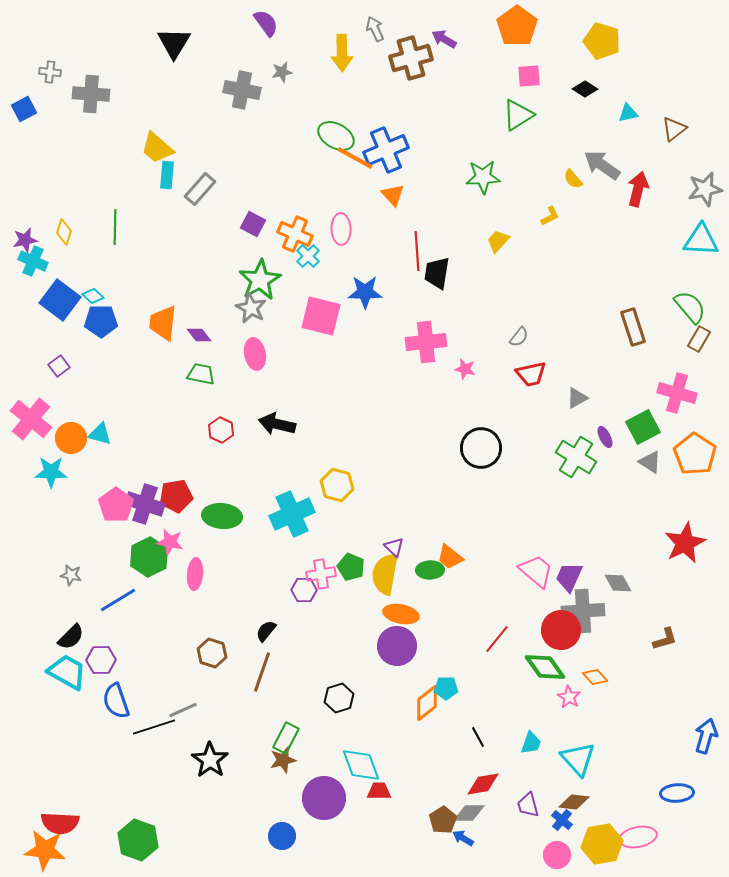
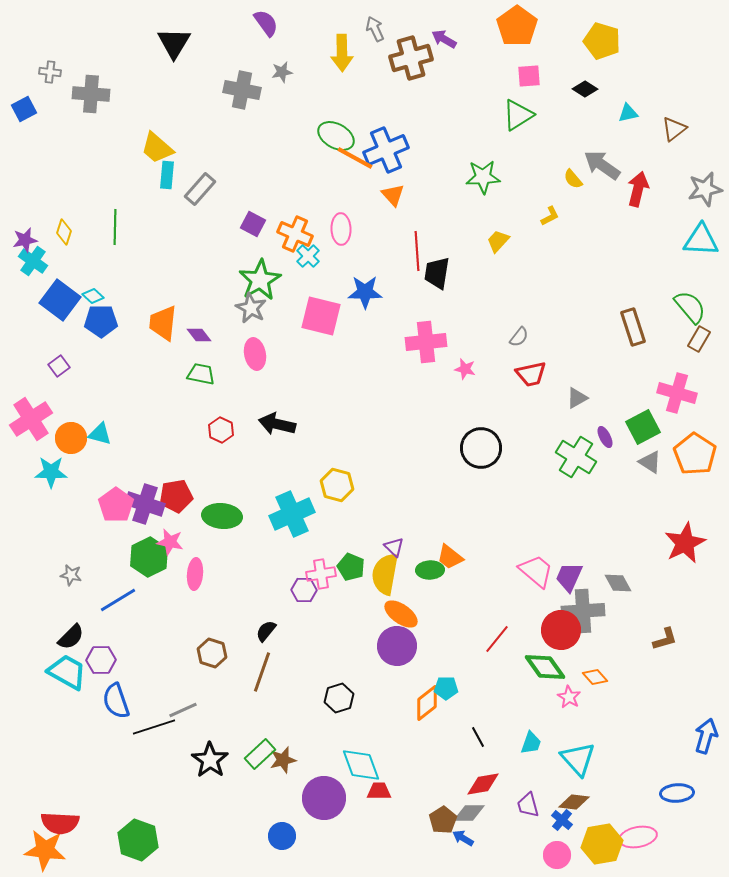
cyan cross at (33, 261): rotated 12 degrees clockwise
pink cross at (31, 419): rotated 18 degrees clockwise
orange ellipse at (401, 614): rotated 24 degrees clockwise
green rectangle at (286, 738): moved 26 px left, 16 px down; rotated 20 degrees clockwise
